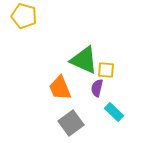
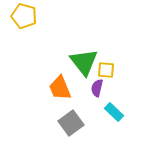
green triangle: moved 2 px down; rotated 28 degrees clockwise
